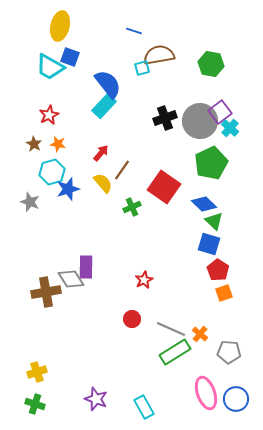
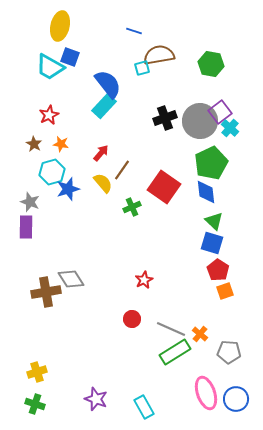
orange star at (58, 144): moved 3 px right
blue diamond at (204, 204): moved 2 px right, 12 px up; rotated 40 degrees clockwise
blue square at (209, 244): moved 3 px right, 1 px up
purple rectangle at (86, 267): moved 60 px left, 40 px up
orange square at (224, 293): moved 1 px right, 2 px up
